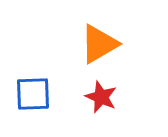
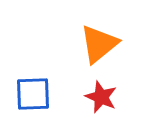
orange triangle: rotated 9 degrees counterclockwise
